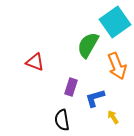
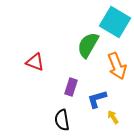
cyan square: rotated 24 degrees counterclockwise
blue L-shape: moved 2 px right, 1 px down
